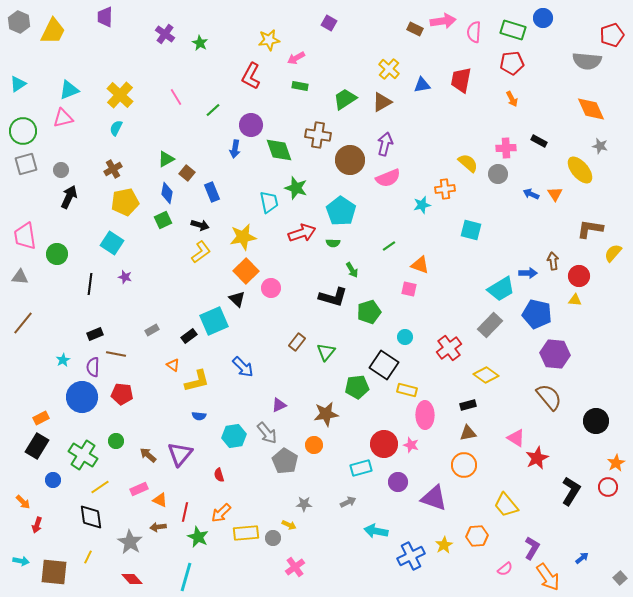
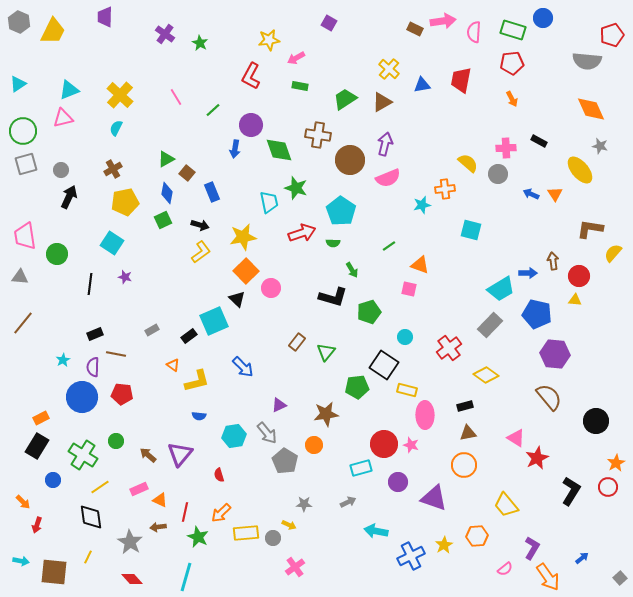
black rectangle at (468, 405): moved 3 px left, 1 px down
